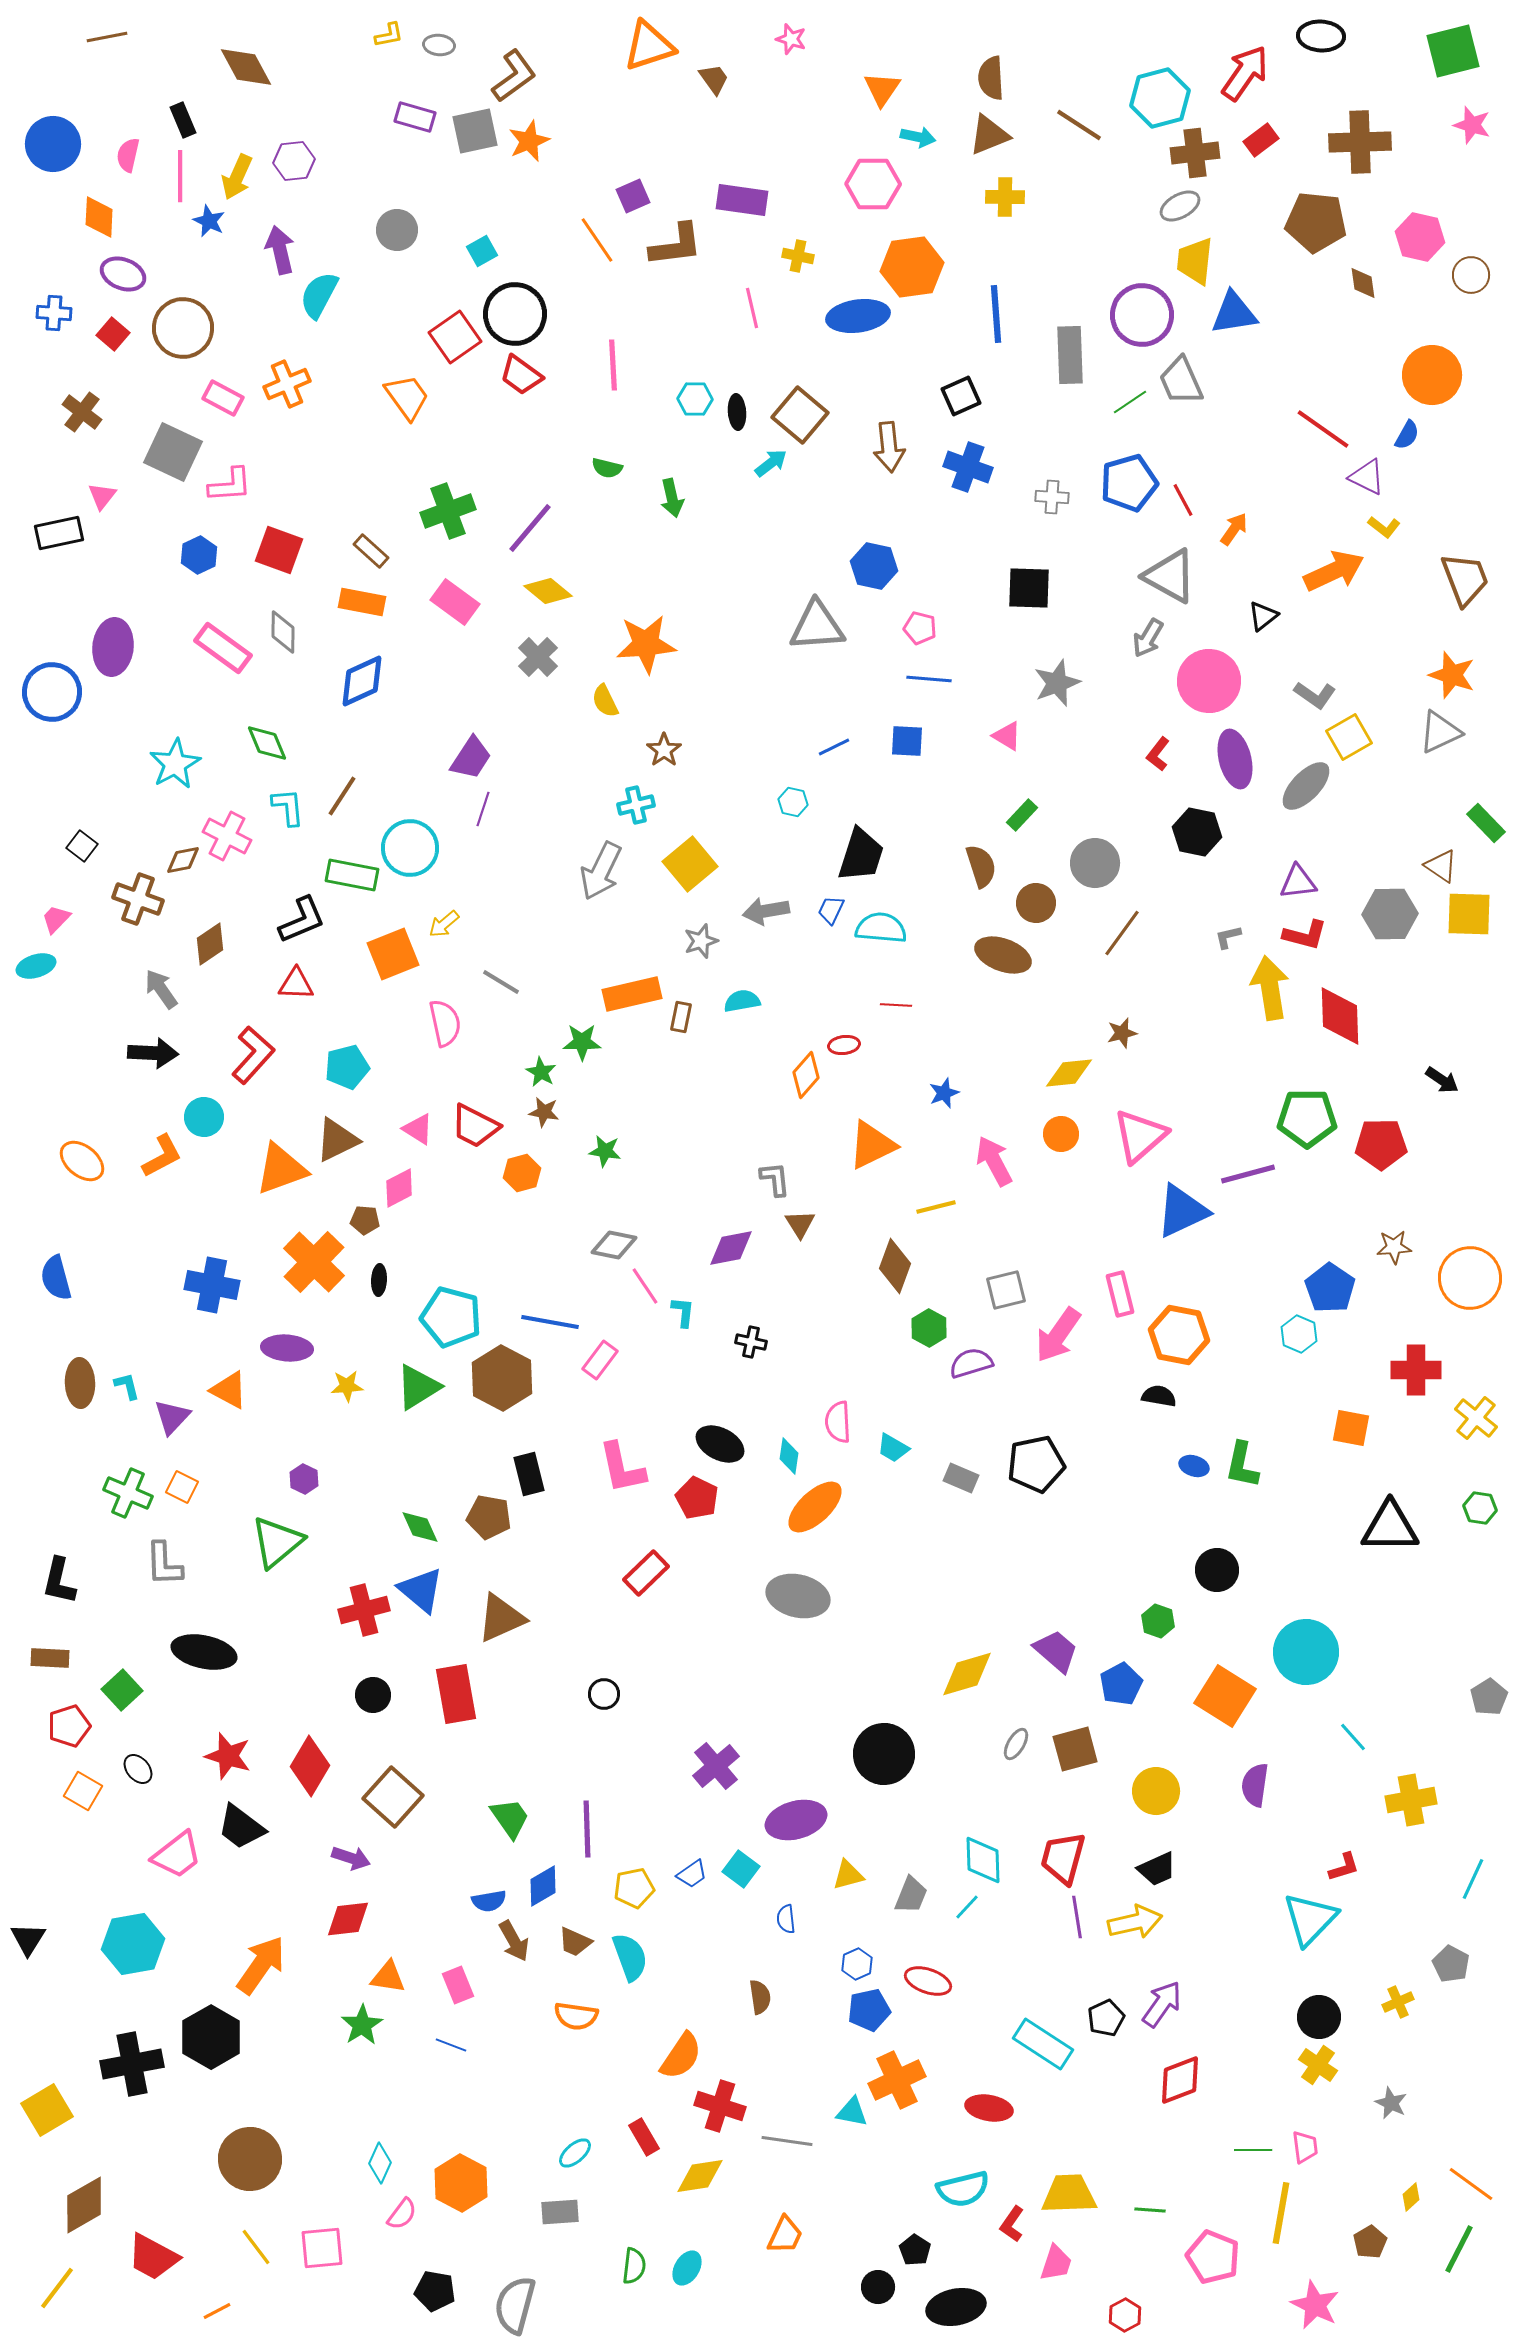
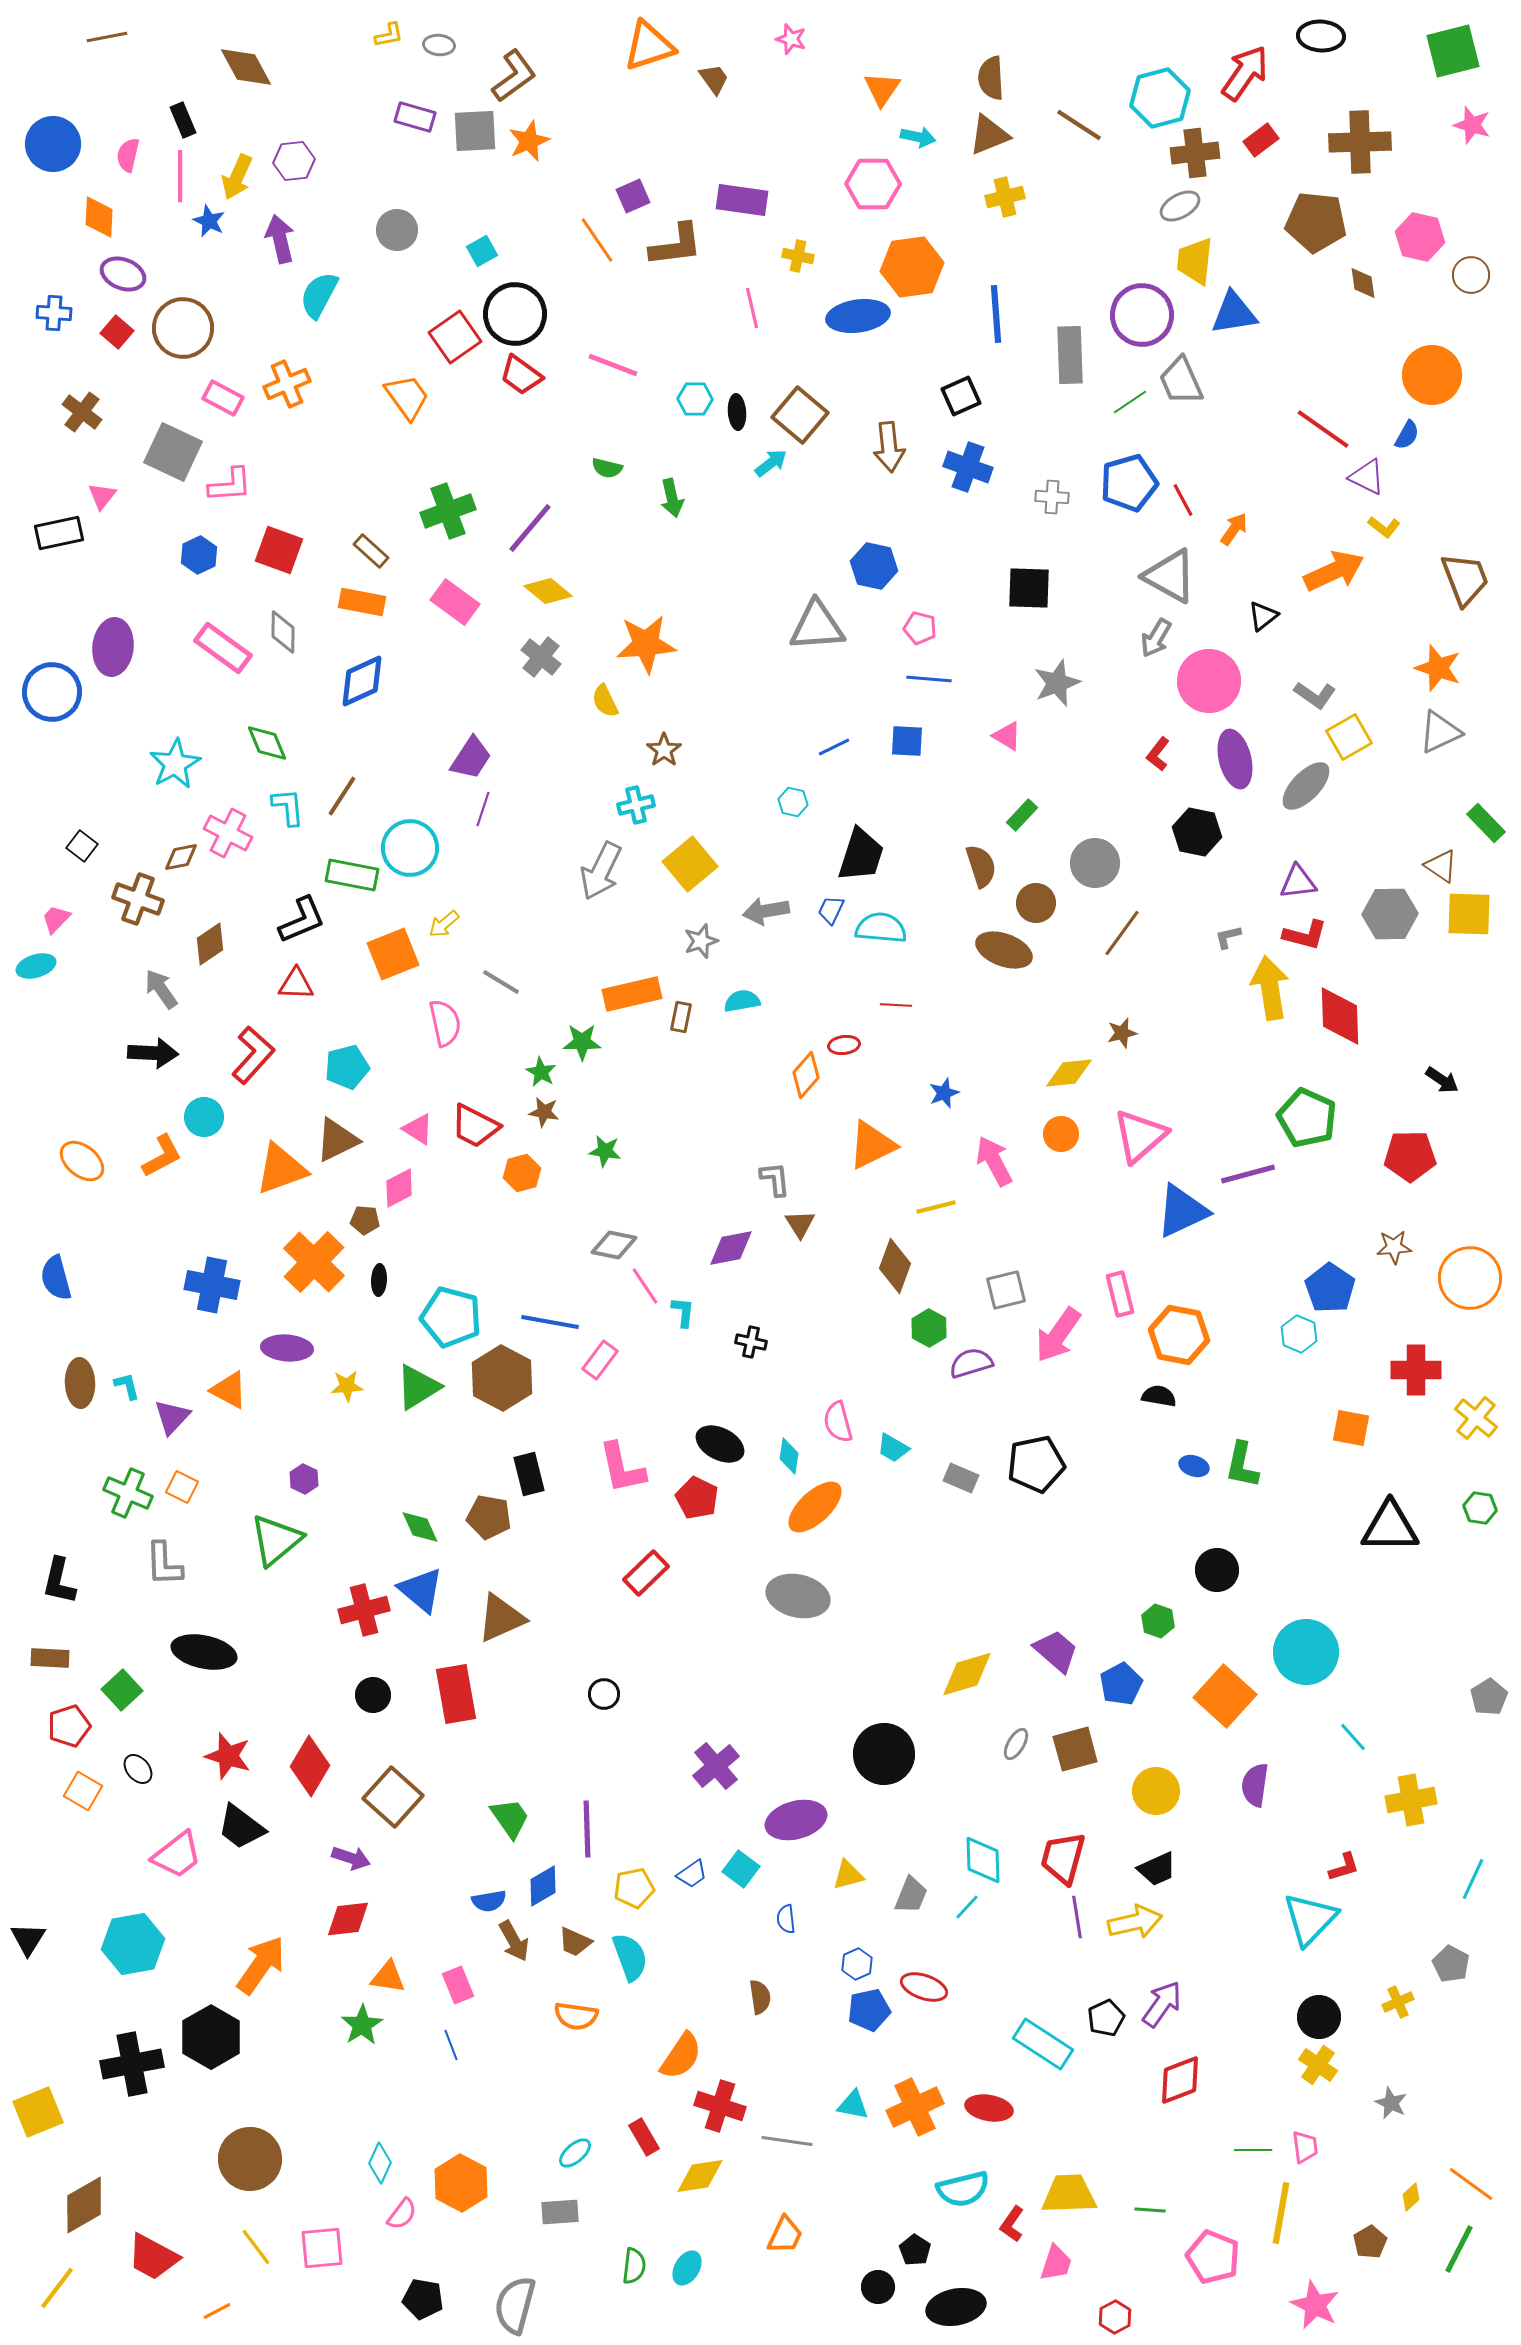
gray square at (475, 131): rotated 9 degrees clockwise
yellow cross at (1005, 197): rotated 15 degrees counterclockwise
purple arrow at (280, 250): moved 11 px up
red square at (113, 334): moved 4 px right, 2 px up
pink line at (613, 365): rotated 66 degrees counterclockwise
gray arrow at (1148, 638): moved 8 px right
gray cross at (538, 657): moved 3 px right; rotated 6 degrees counterclockwise
orange star at (1452, 675): moved 14 px left, 7 px up
pink cross at (227, 836): moved 1 px right, 3 px up
brown diamond at (183, 860): moved 2 px left, 3 px up
brown ellipse at (1003, 955): moved 1 px right, 5 px up
green pentagon at (1307, 1118): rotated 24 degrees clockwise
red pentagon at (1381, 1144): moved 29 px right, 12 px down
pink semicircle at (838, 1422): rotated 12 degrees counterclockwise
green triangle at (277, 1542): moved 1 px left, 2 px up
orange square at (1225, 1696): rotated 10 degrees clockwise
red ellipse at (928, 1981): moved 4 px left, 6 px down
blue line at (451, 2045): rotated 48 degrees clockwise
orange cross at (897, 2080): moved 18 px right, 27 px down
yellow square at (47, 2110): moved 9 px left, 2 px down; rotated 9 degrees clockwise
cyan triangle at (852, 2112): moved 1 px right, 7 px up
black pentagon at (435, 2291): moved 12 px left, 8 px down
red hexagon at (1125, 2315): moved 10 px left, 2 px down
